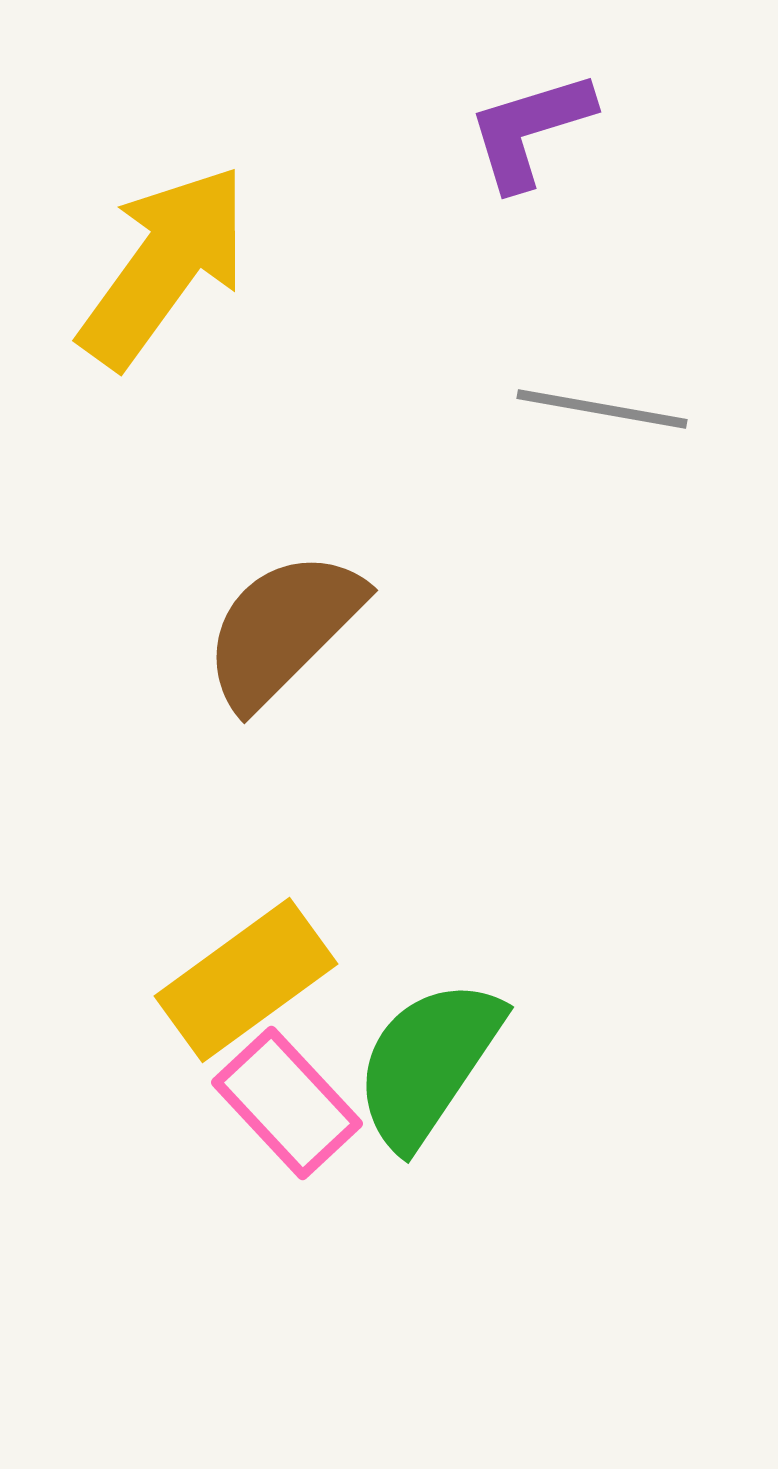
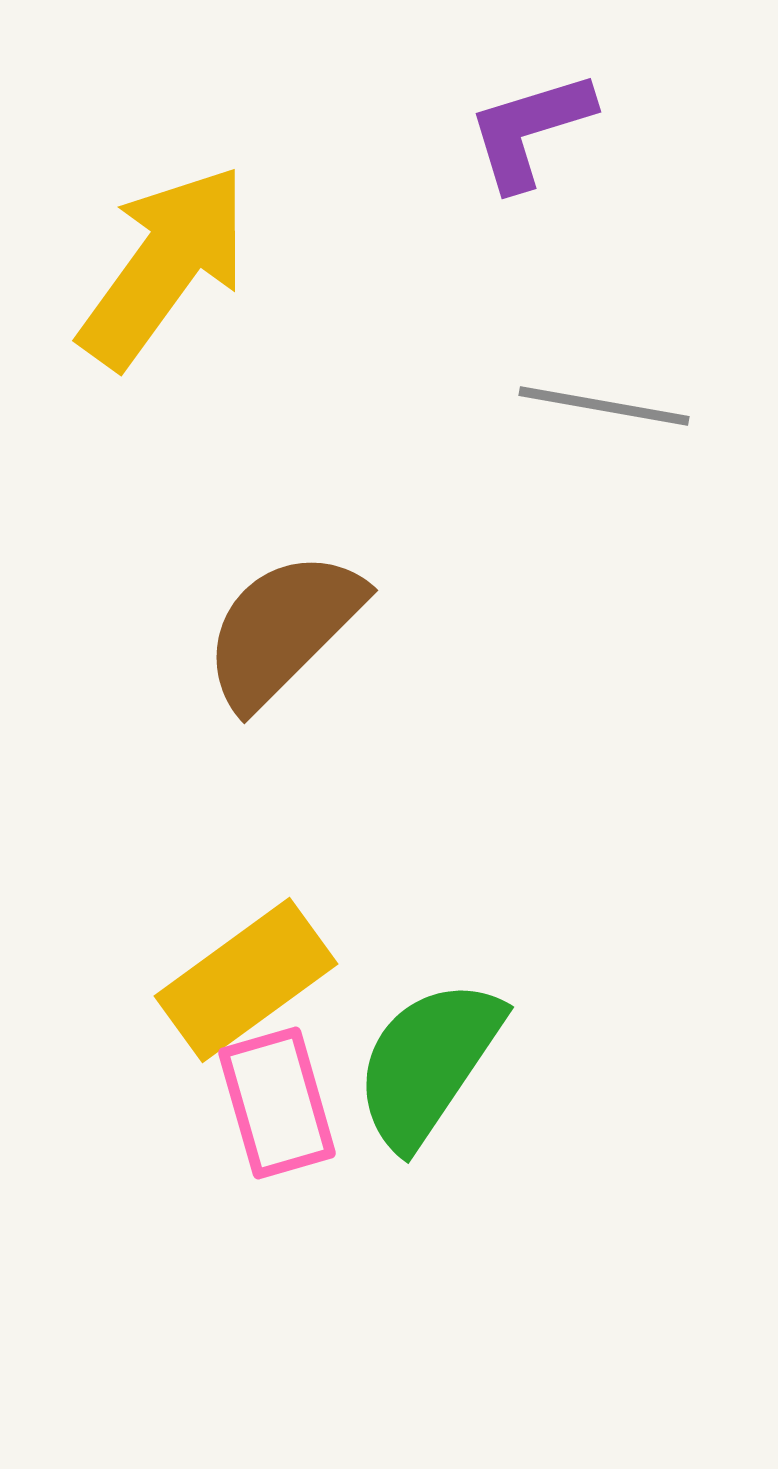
gray line: moved 2 px right, 3 px up
pink rectangle: moved 10 px left; rotated 27 degrees clockwise
